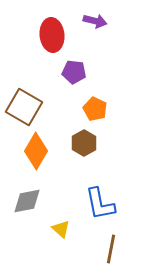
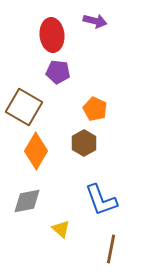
purple pentagon: moved 16 px left
blue L-shape: moved 1 px right, 4 px up; rotated 9 degrees counterclockwise
